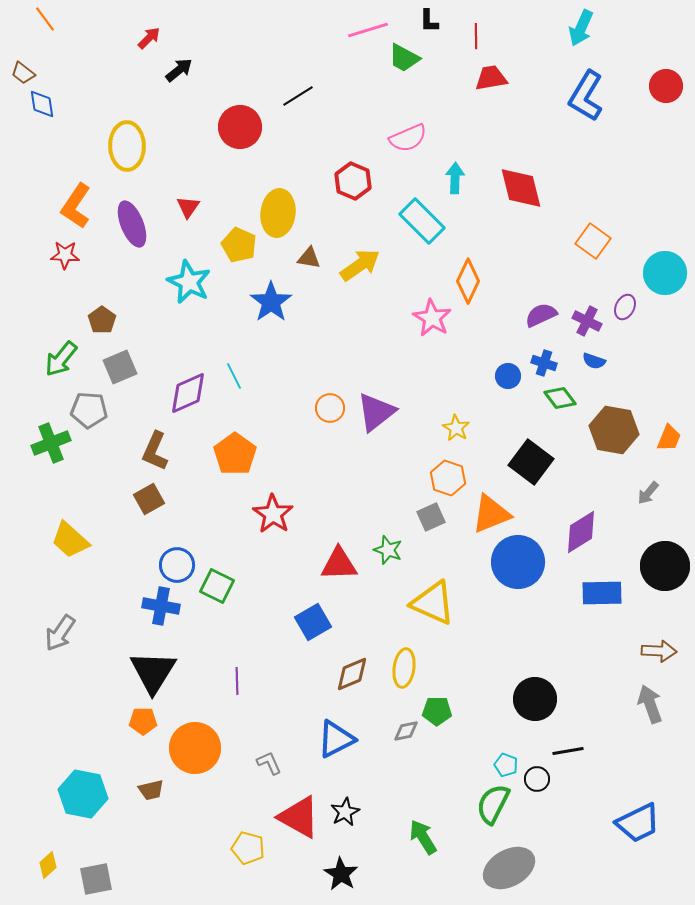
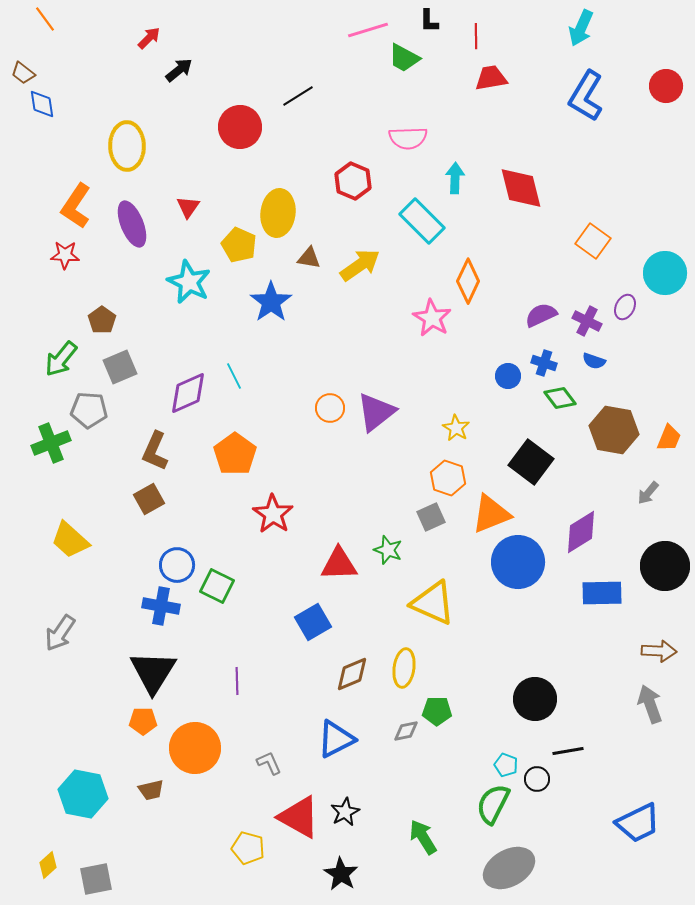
pink semicircle at (408, 138): rotated 21 degrees clockwise
